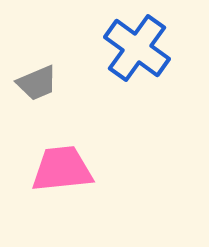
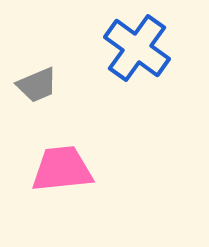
gray trapezoid: moved 2 px down
